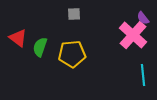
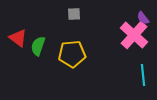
pink cross: moved 1 px right
green semicircle: moved 2 px left, 1 px up
